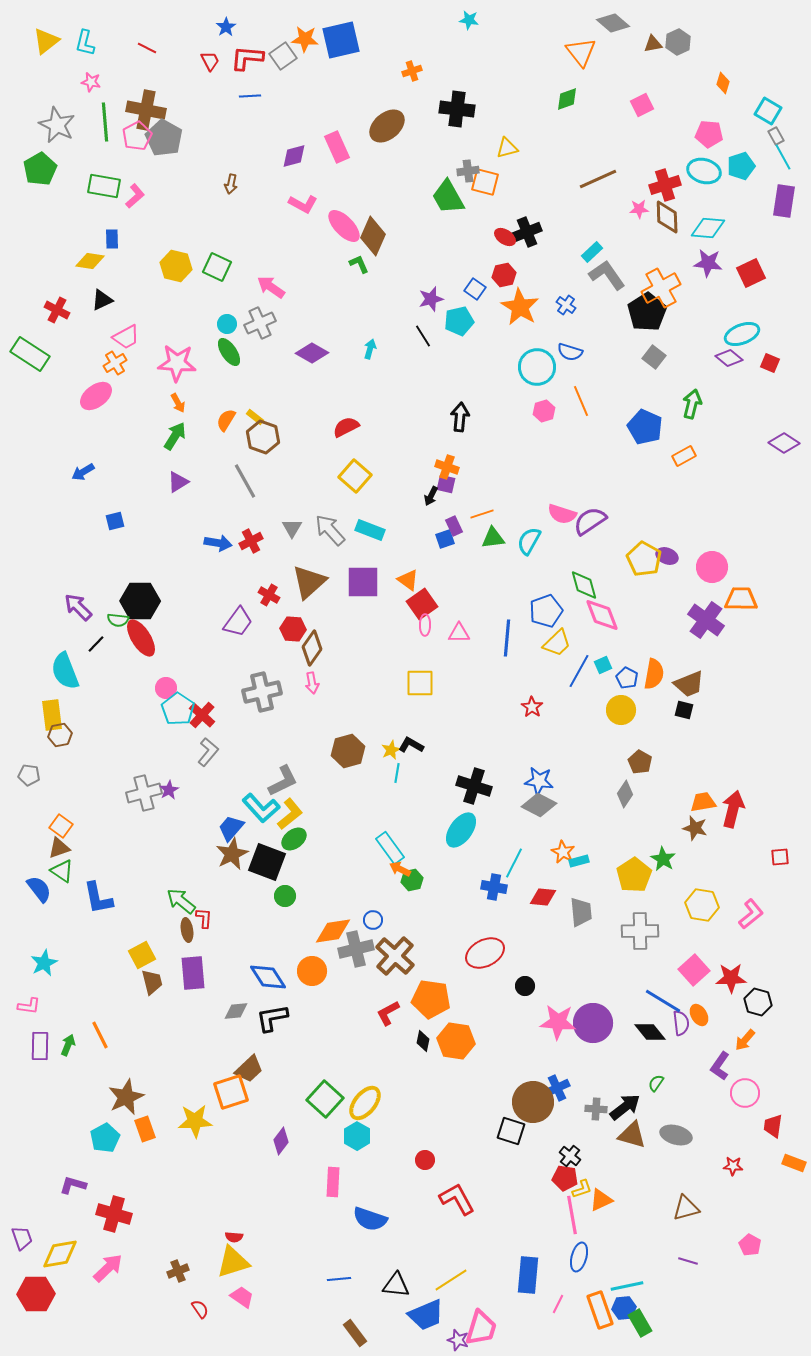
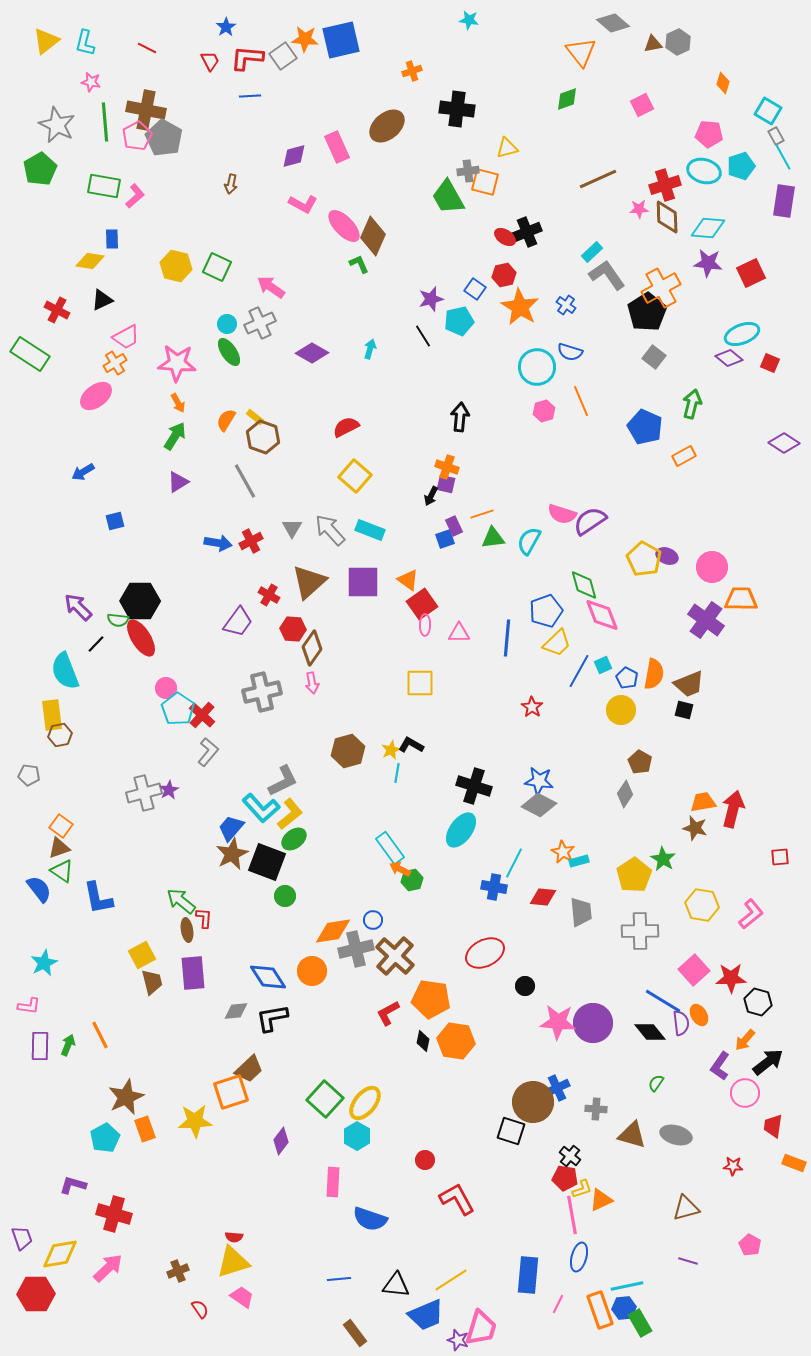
black arrow at (625, 1107): moved 143 px right, 45 px up
